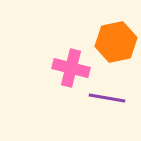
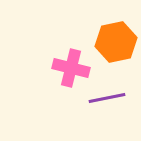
purple line: rotated 21 degrees counterclockwise
